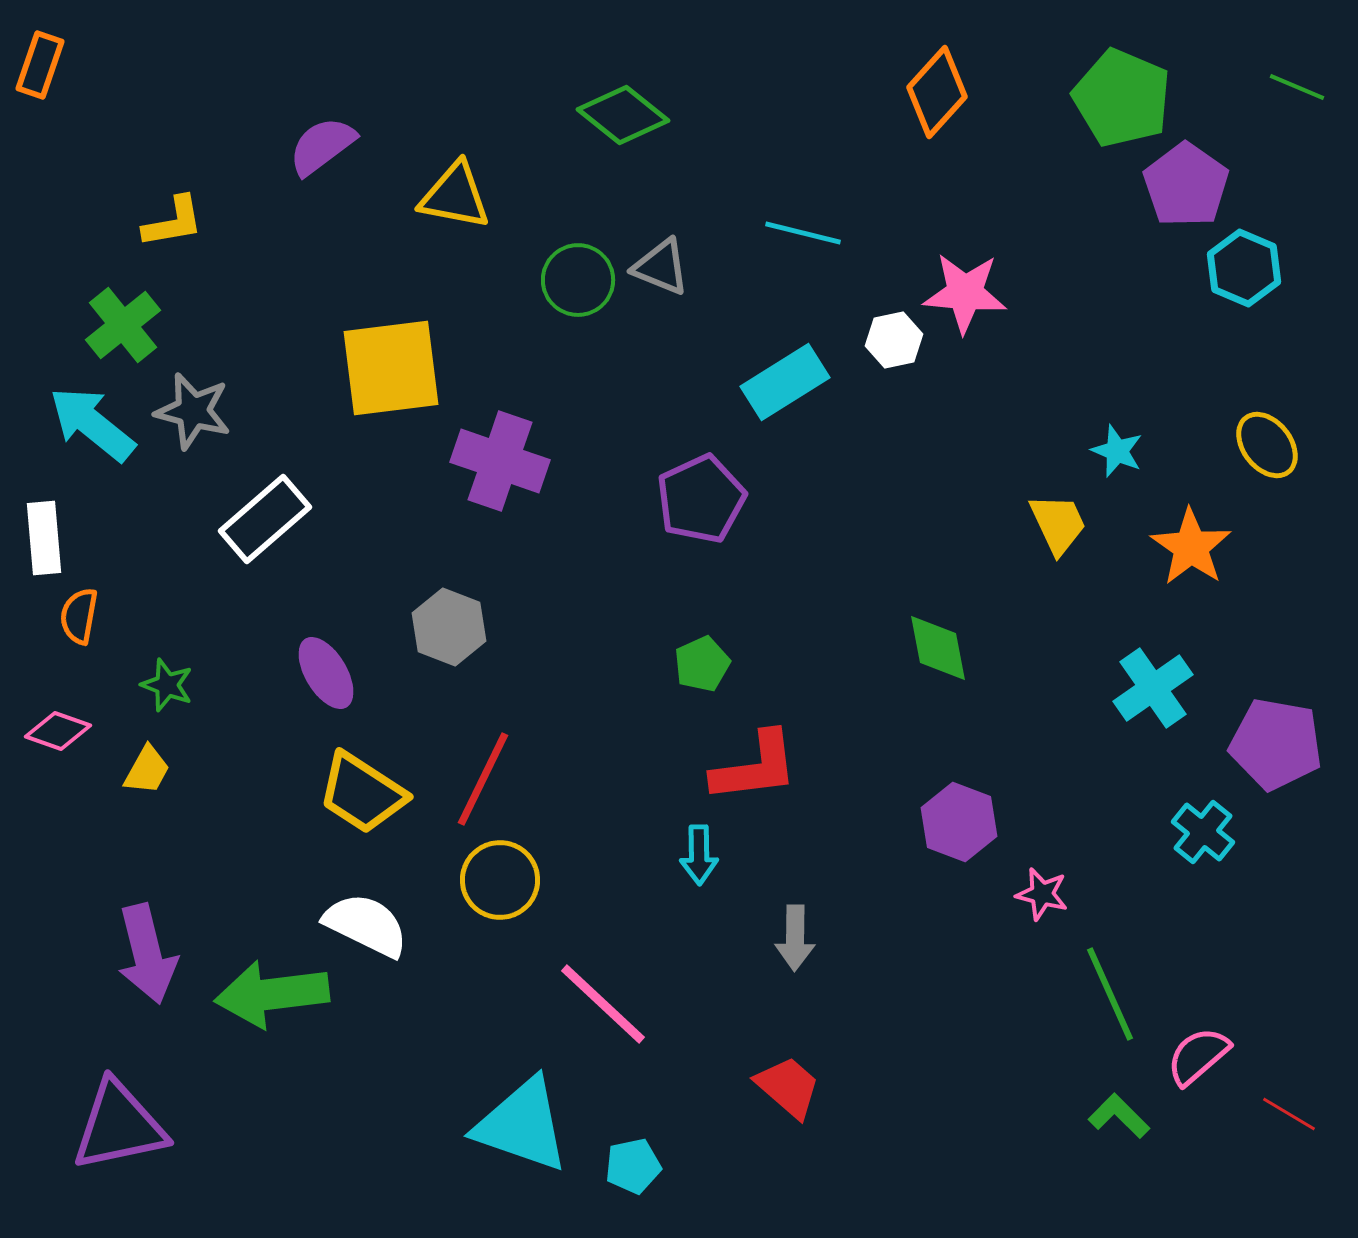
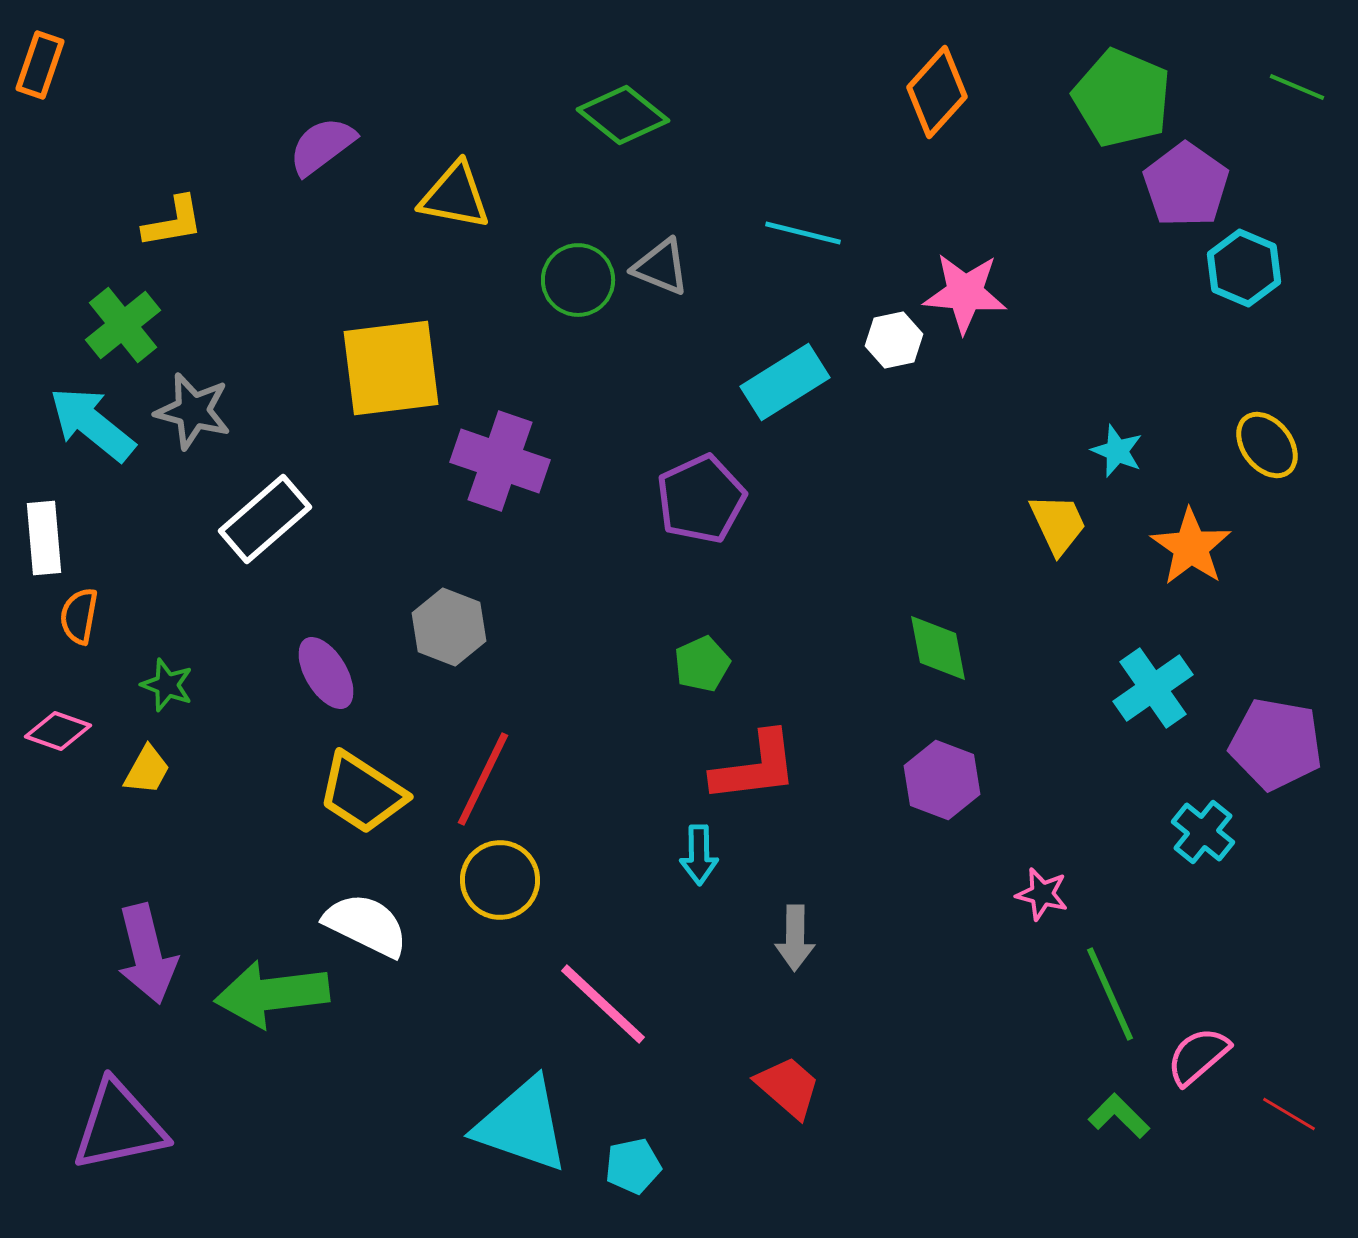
purple hexagon at (959, 822): moved 17 px left, 42 px up
